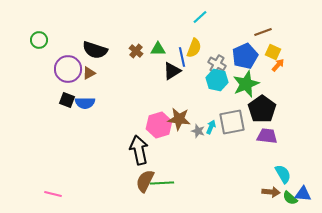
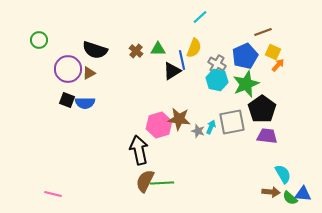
blue line: moved 3 px down
